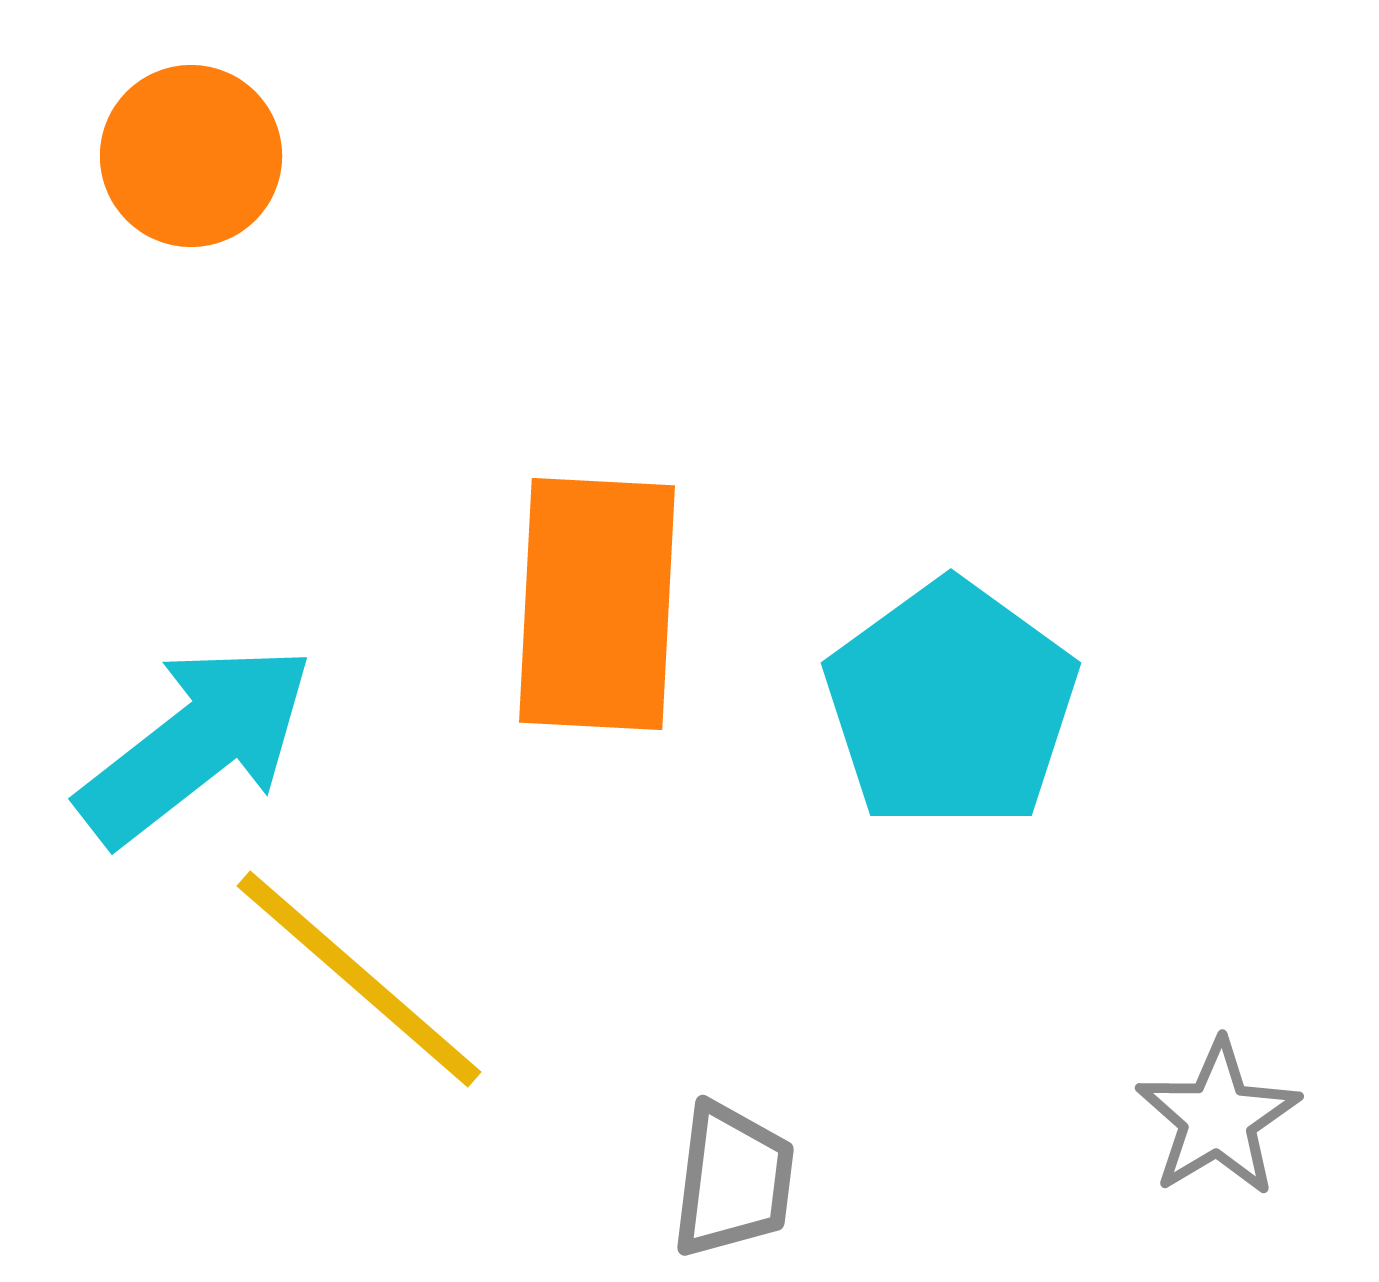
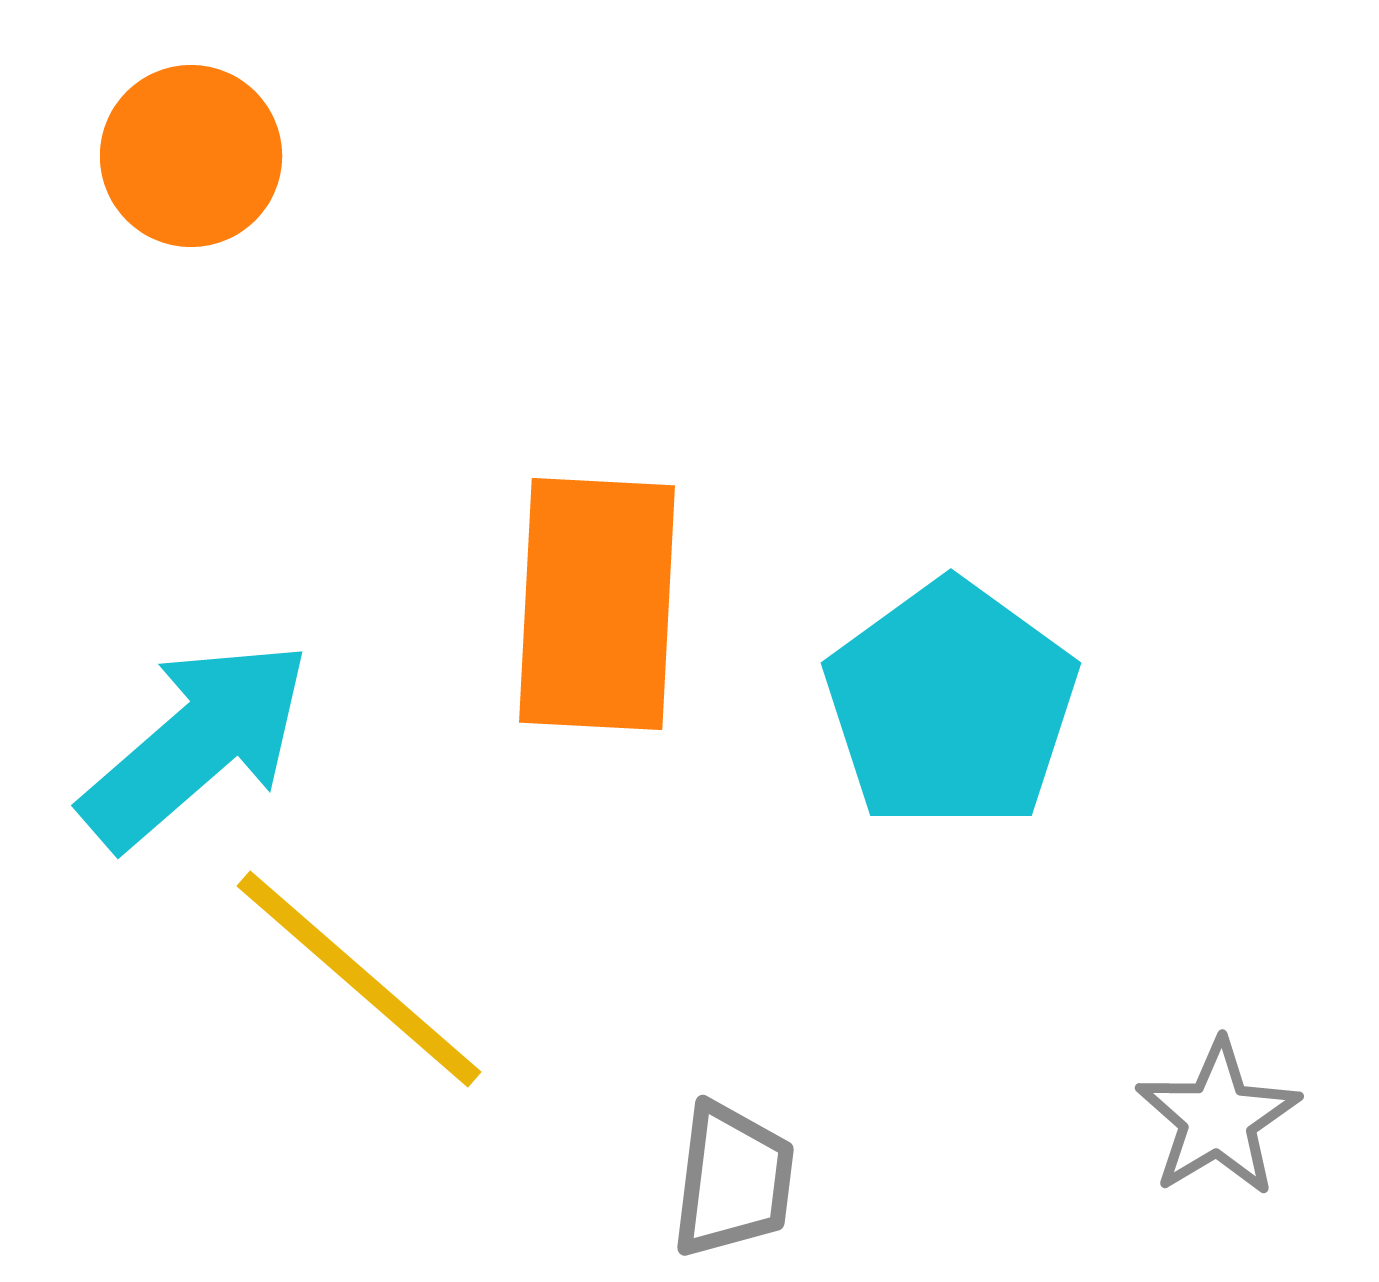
cyan arrow: rotated 3 degrees counterclockwise
